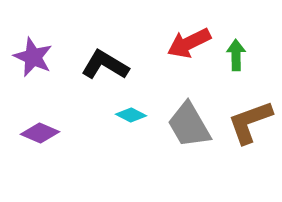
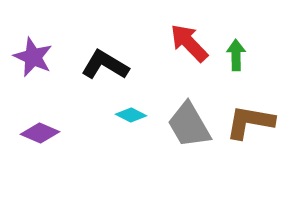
red arrow: rotated 72 degrees clockwise
brown L-shape: rotated 30 degrees clockwise
